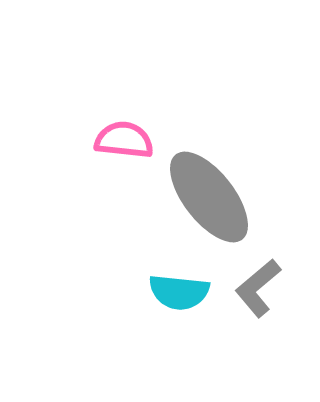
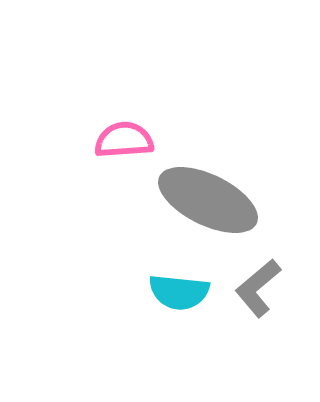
pink semicircle: rotated 10 degrees counterclockwise
gray ellipse: moved 1 px left, 3 px down; rotated 26 degrees counterclockwise
